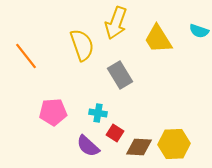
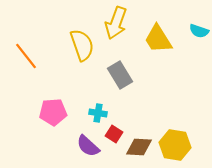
red square: moved 1 px left, 1 px down
yellow hexagon: moved 1 px right, 1 px down; rotated 12 degrees clockwise
